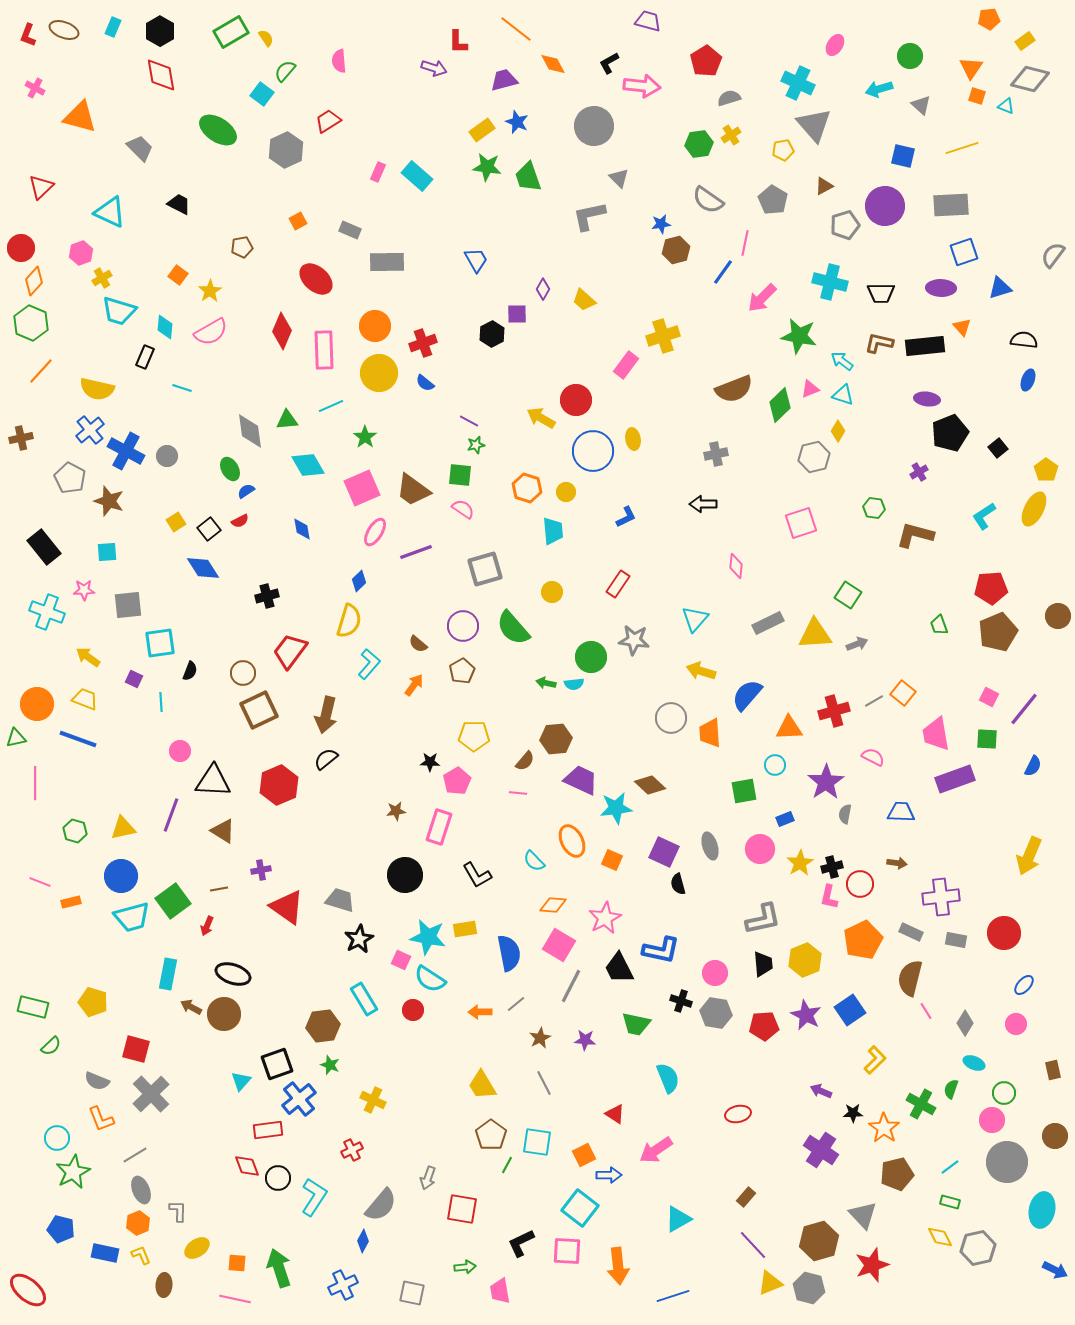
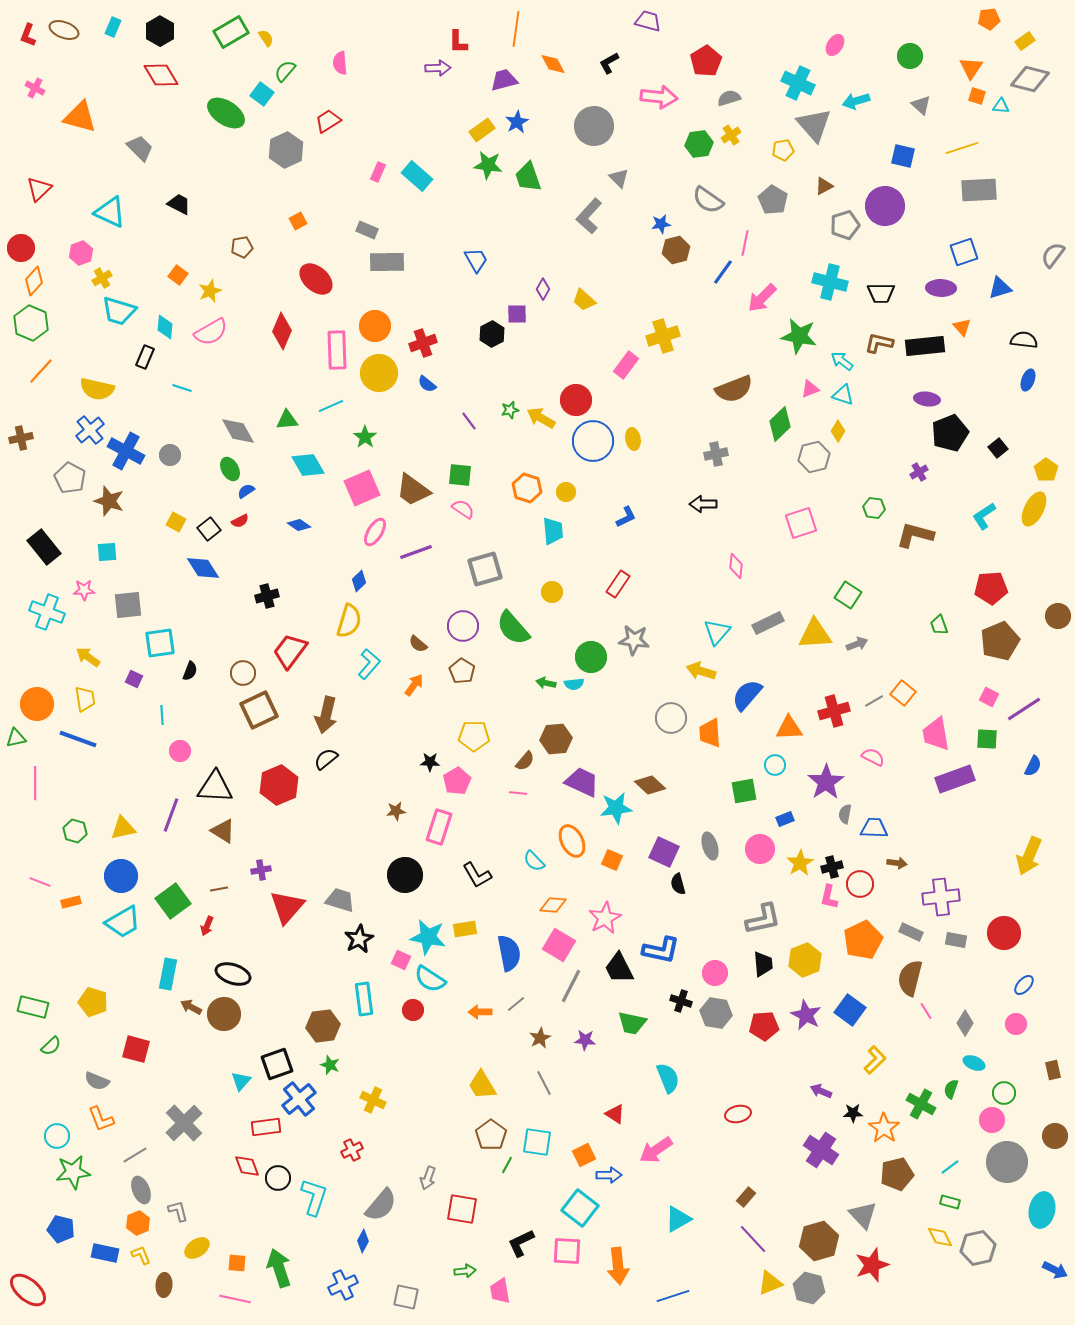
orange line at (516, 29): rotated 60 degrees clockwise
pink semicircle at (339, 61): moved 1 px right, 2 px down
purple arrow at (434, 68): moved 4 px right; rotated 20 degrees counterclockwise
red diamond at (161, 75): rotated 21 degrees counterclockwise
pink arrow at (642, 86): moved 17 px right, 11 px down
cyan arrow at (879, 89): moved 23 px left, 12 px down
cyan triangle at (1006, 106): moved 5 px left; rotated 18 degrees counterclockwise
blue star at (517, 122): rotated 20 degrees clockwise
green ellipse at (218, 130): moved 8 px right, 17 px up
green star at (487, 167): moved 1 px right, 2 px up
red triangle at (41, 187): moved 2 px left, 2 px down
gray rectangle at (951, 205): moved 28 px right, 15 px up
gray L-shape at (589, 216): rotated 36 degrees counterclockwise
gray rectangle at (350, 230): moved 17 px right
yellow star at (210, 291): rotated 10 degrees clockwise
pink rectangle at (324, 350): moved 13 px right
blue semicircle at (425, 383): moved 2 px right, 1 px down
green diamond at (780, 405): moved 19 px down
purple line at (469, 421): rotated 24 degrees clockwise
gray diamond at (250, 431): moved 12 px left; rotated 21 degrees counterclockwise
green star at (476, 445): moved 34 px right, 35 px up
blue circle at (593, 451): moved 10 px up
gray circle at (167, 456): moved 3 px right, 1 px up
yellow square at (176, 522): rotated 30 degrees counterclockwise
blue diamond at (302, 529): moved 3 px left, 4 px up; rotated 45 degrees counterclockwise
cyan triangle at (695, 619): moved 22 px right, 13 px down
brown pentagon at (998, 632): moved 2 px right, 9 px down
brown pentagon at (462, 671): rotated 10 degrees counterclockwise
yellow trapezoid at (85, 699): rotated 60 degrees clockwise
cyan line at (161, 702): moved 1 px right, 13 px down
purple line at (1024, 709): rotated 18 degrees clockwise
purple trapezoid at (581, 780): moved 1 px right, 2 px down
black triangle at (213, 781): moved 2 px right, 6 px down
blue trapezoid at (901, 812): moved 27 px left, 16 px down
red triangle at (287, 907): rotated 36 degrees clockwise
cyan trapezoid at (132, 917): moved 9 px left, 5 px down; rotated 15 degrees counterclockwise
cyan rectangle at (364, 999): rotated 24 degrees clockwise
blue square at (850, 1010): rotated 20 degrees counterclockwise
green trapezoid at (636, 1024): moved 4 px left, 1 px up
gray cross at (151, 1094): moved 33 px right, 29 px down
red rectangle at (268, 1130): moved 2 px left, 3 px up
cyan circle at (57, 1138): moved 2 px up
green star at (73, 1172): rotated 20 degrees clockwise
cyan L-shape at (314, 1197): rotated 15 degrees counterclockwise
gray L-shape at (178, 1211): rotated 15 degrees counterclockwise
purple line at (753, 1245): moved 6 px up
green arrow at (465, 1267): moved 4 px down
gray square at (412, 1293): moved 6 px left, 4 px down
